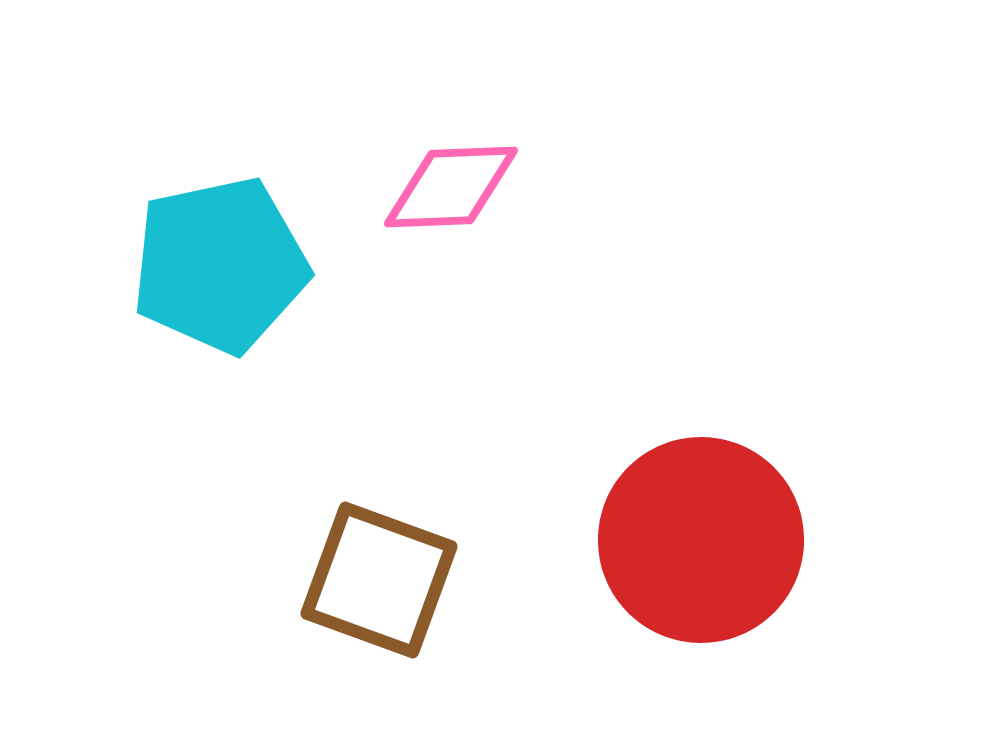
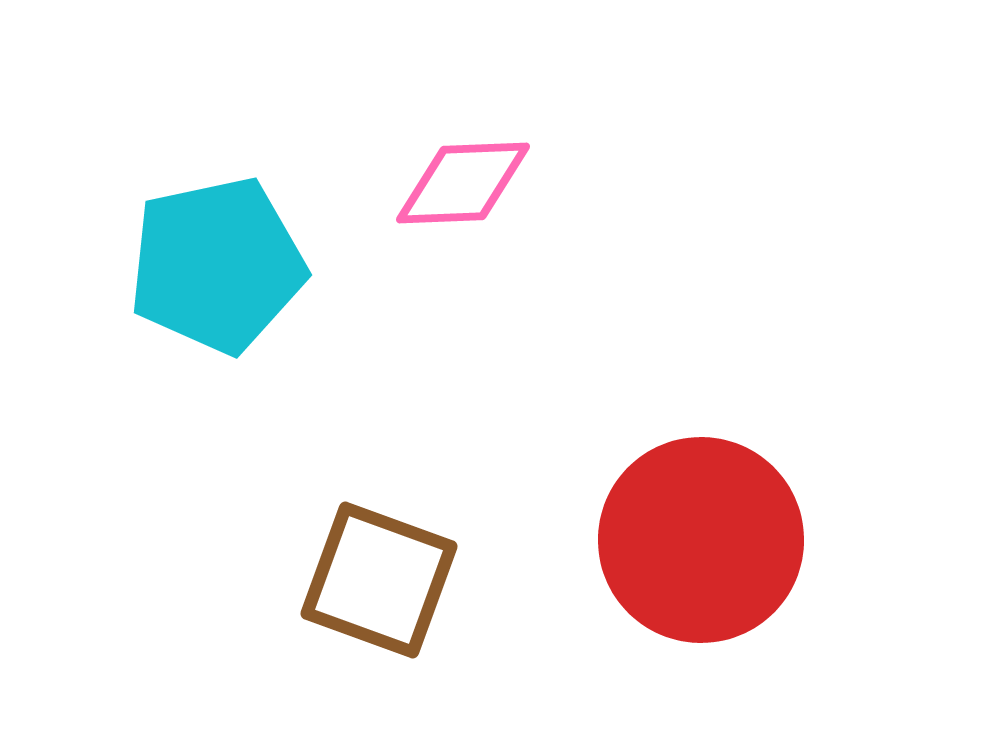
pink diamond: moved 12 px right, 4 px up
cyan pentagon: moved 3 px left
